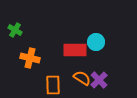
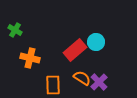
red rectangle: rotated 40 degrees counterclockwise
purple cross: moved 2 px down
